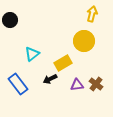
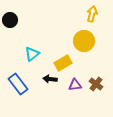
black arrow: rotated 32 degrees clockwise
purple triangle: moved 2 px left
